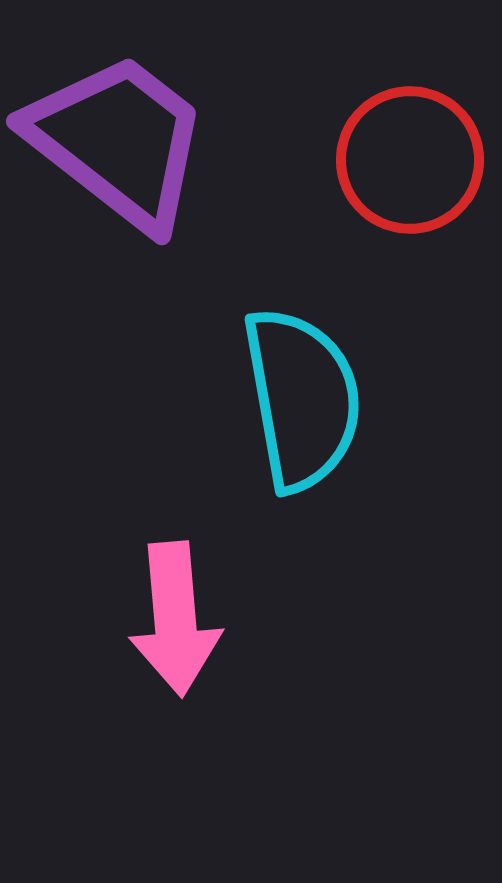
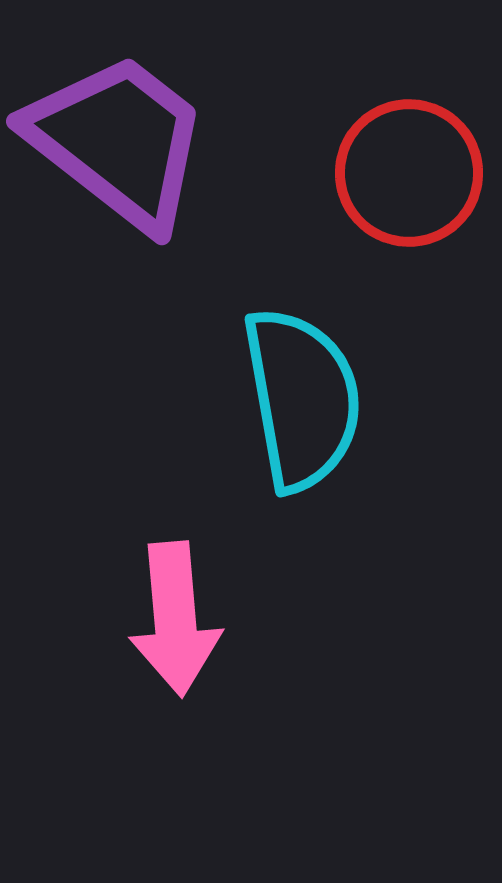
red circle: moved 1 px left, 13 px down
